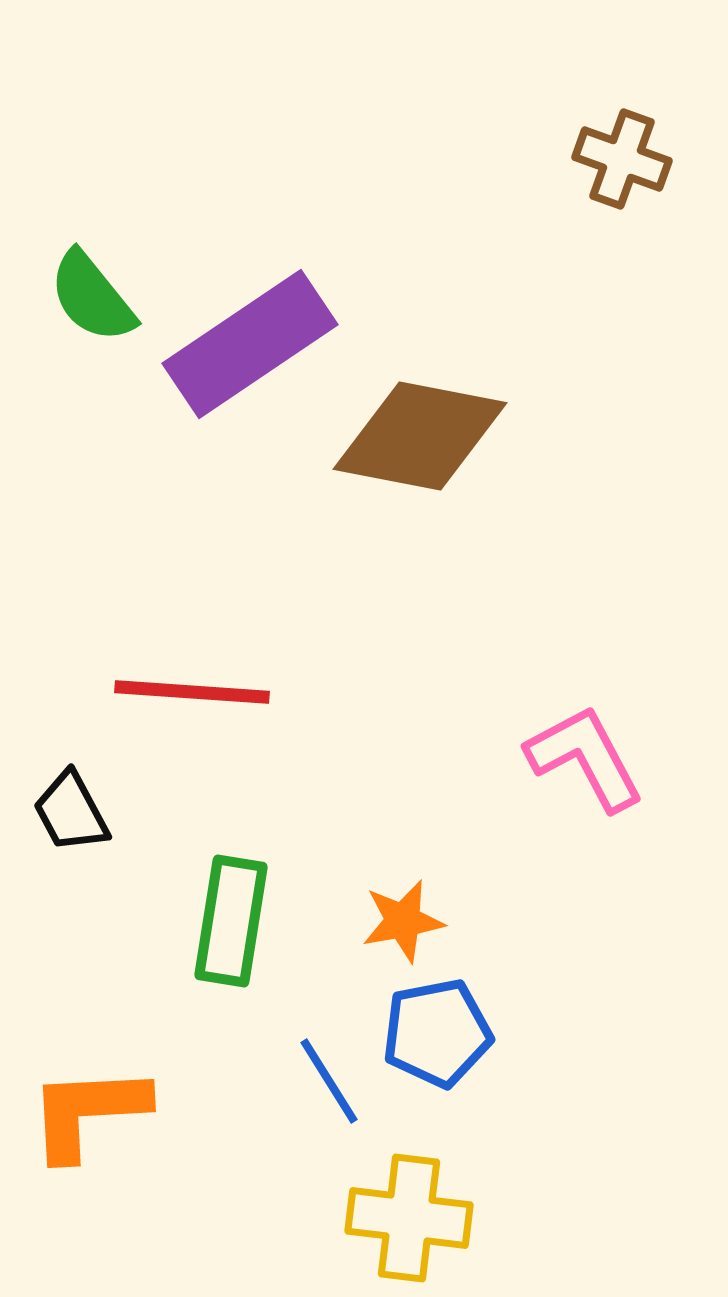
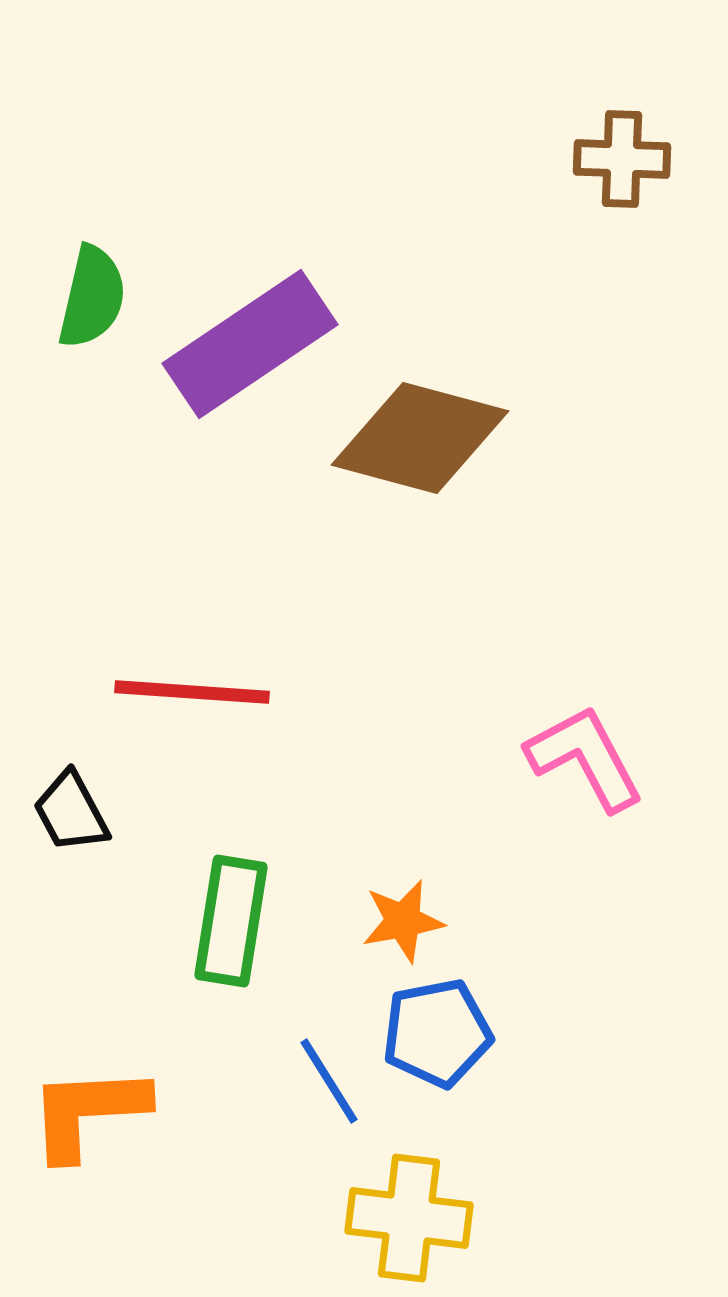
brown cross: rotated 18 degrees counterclockwise
green semicircle: rotated 128 degrees counterclockwise
brown diamond: moved 2 px down; rotated 4 degrees clockwise
